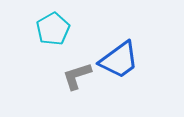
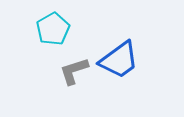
gray L-shape: moved 3 px left, 5 px up
